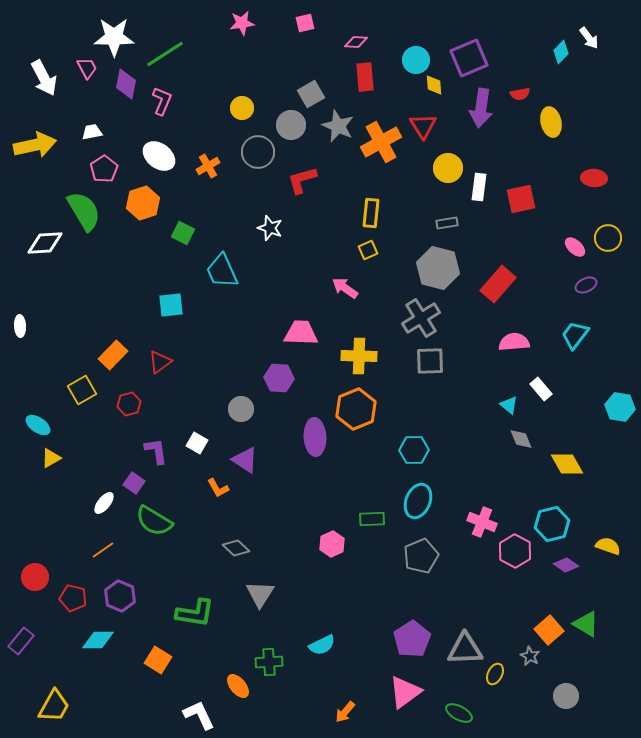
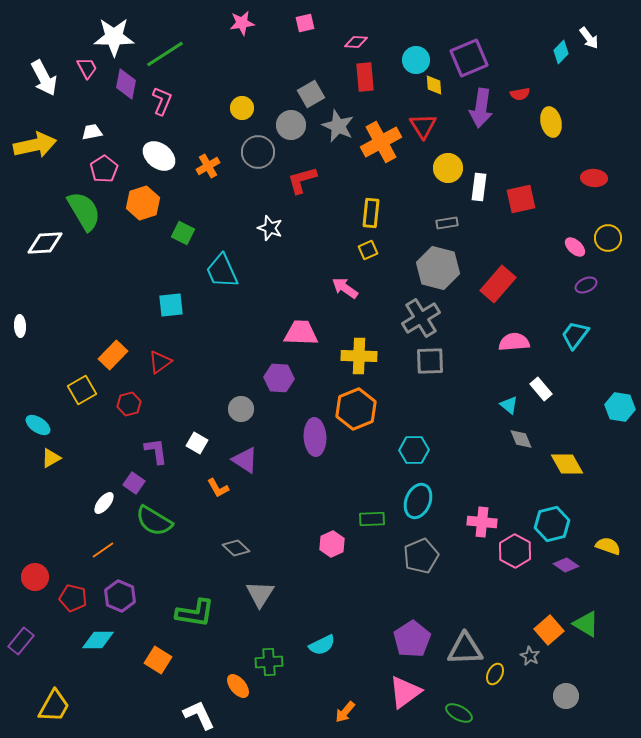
pink cross at (482, 522): rotated 16 degrees counterclockwise
